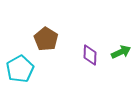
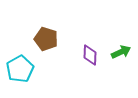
brown pentagon: rotated 15 degrees counterclockwise
